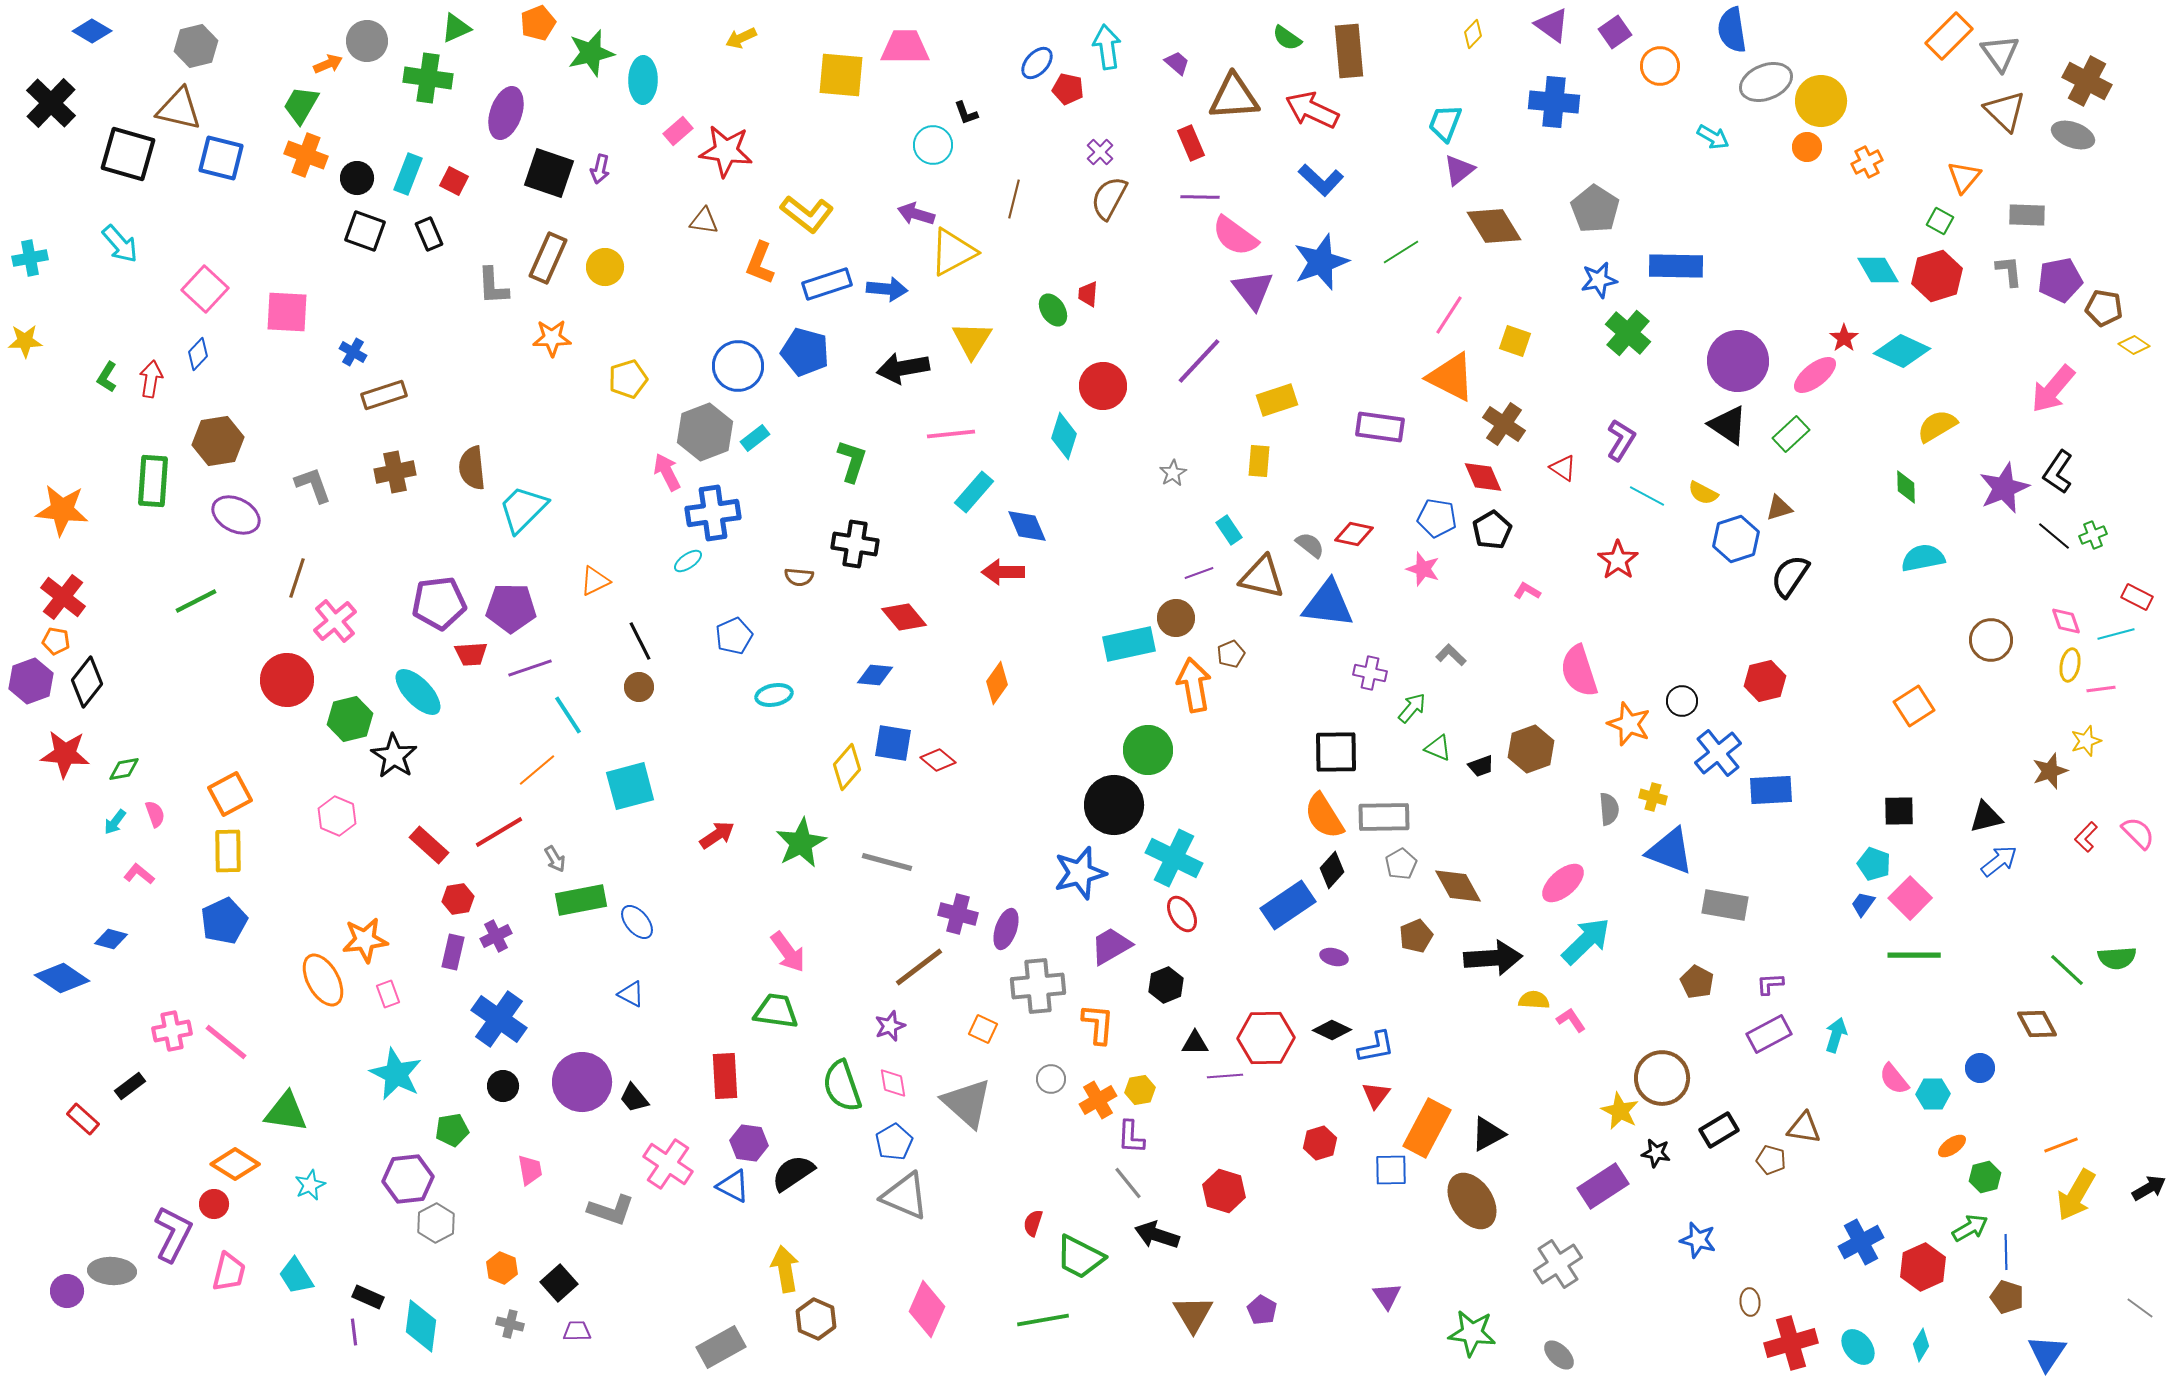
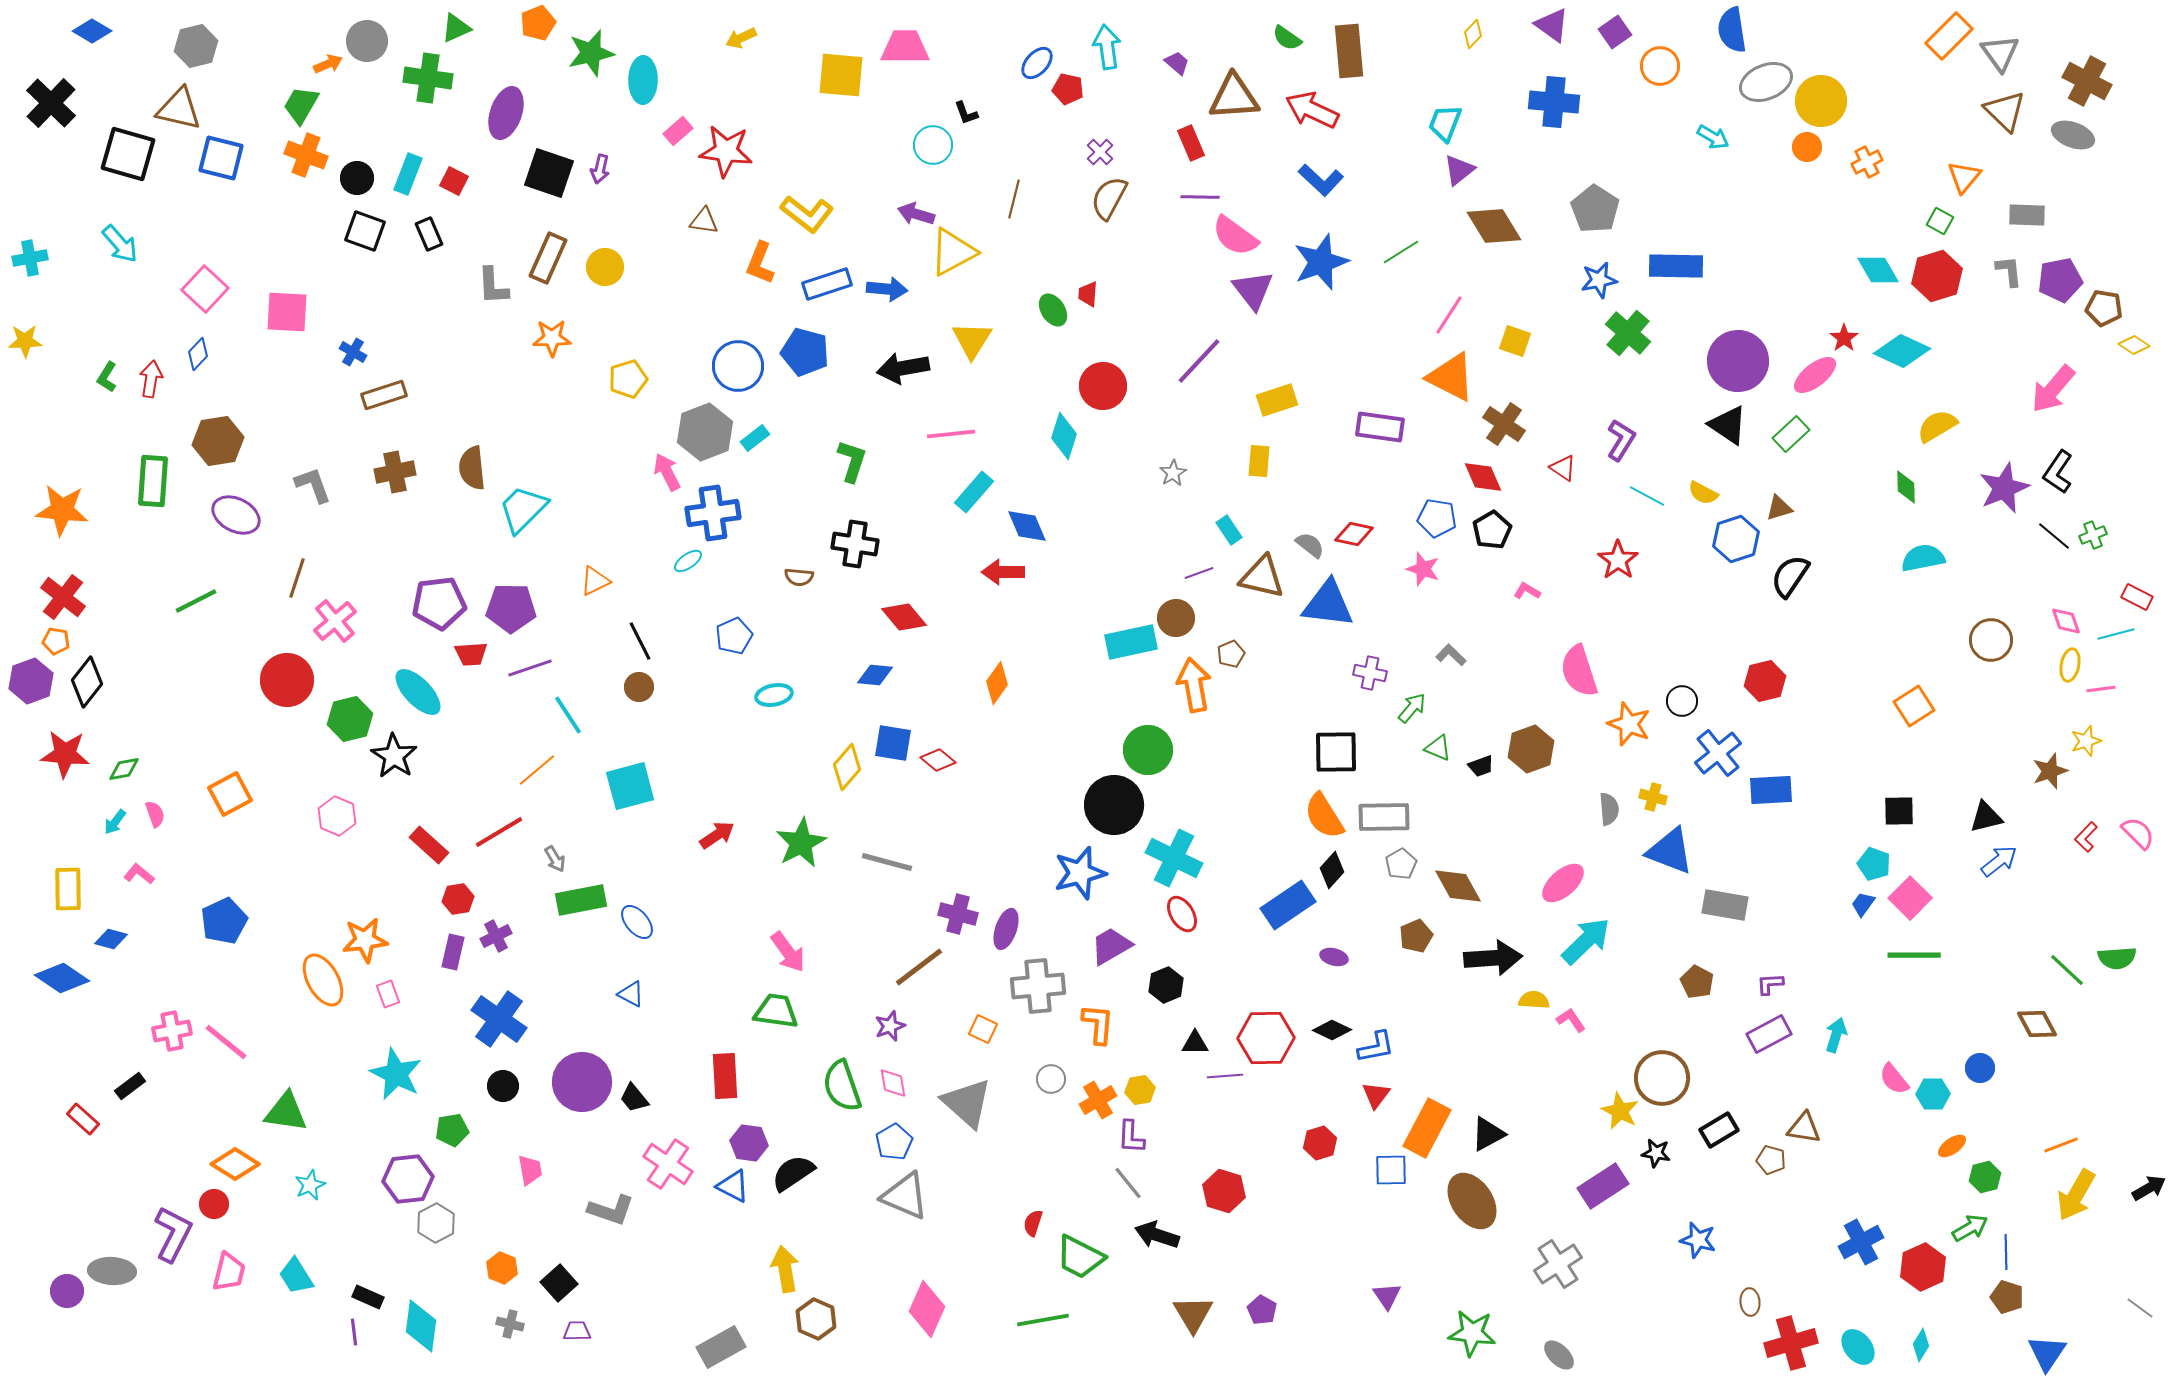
cyan rectangle at (1129, 644): moved 2 px right, 2 px up
yellow rectangle at (228, 851): moved 160 px left, 38 px down
